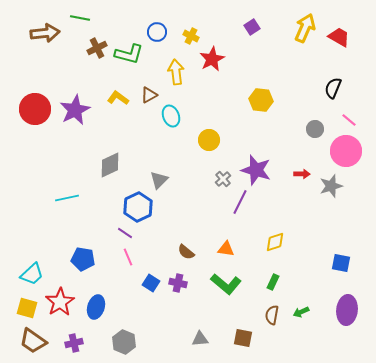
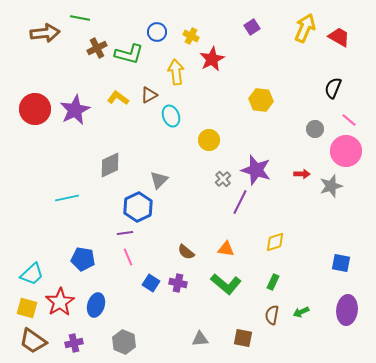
purple line at (125, 233): rotated 42 degrees counterclockwise
blue ellipse at (96, 307): moved 2 px up
